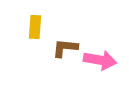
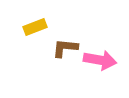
yellow rectangle: rotated 65 degrees clockwise
